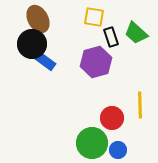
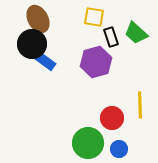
green circle: moved 4 px left
blue circle: moved 1 px right, 1 px up
